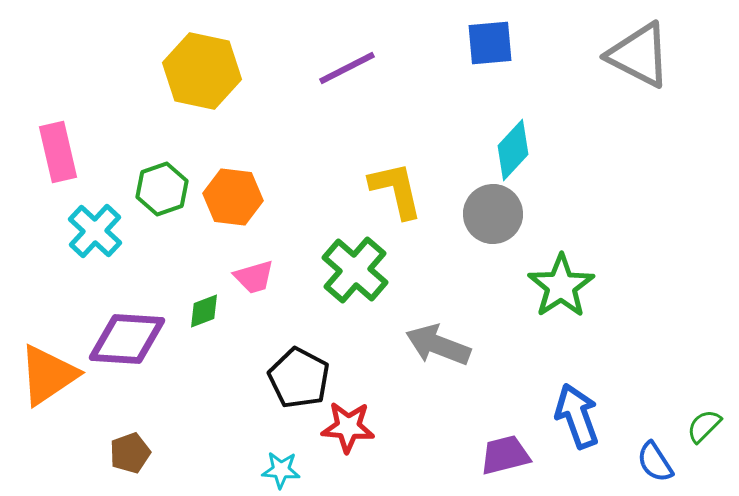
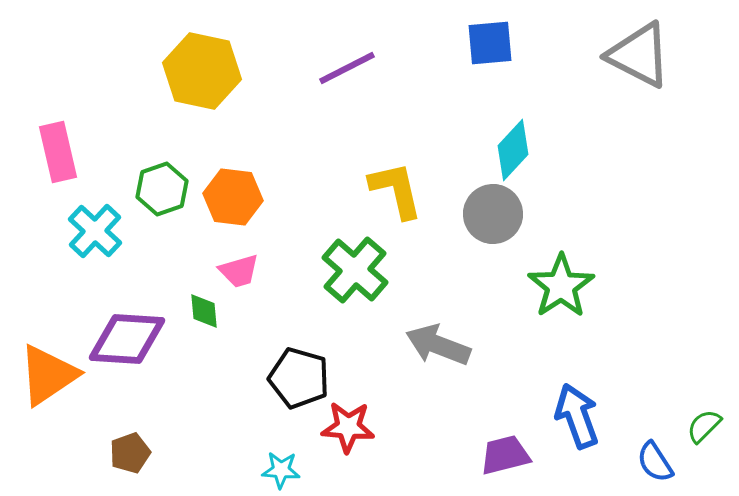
pink trapezoid: moved 15 px left, 6 px up
green diamond: rotated 75 degrees counterclockwise
black pentagon: rotated 12 degrees counterclockwise
